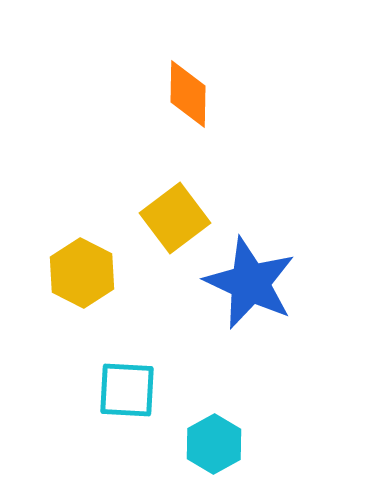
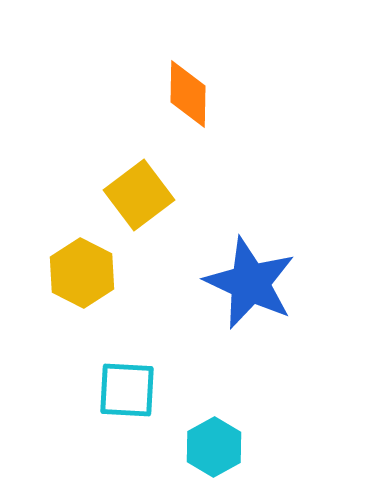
yellow square: moved 36 px left, 23 px up
cyan hexagon: moved 3 px down
